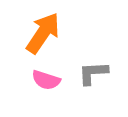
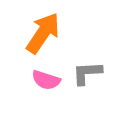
gray L-shape: moved 6 px left
